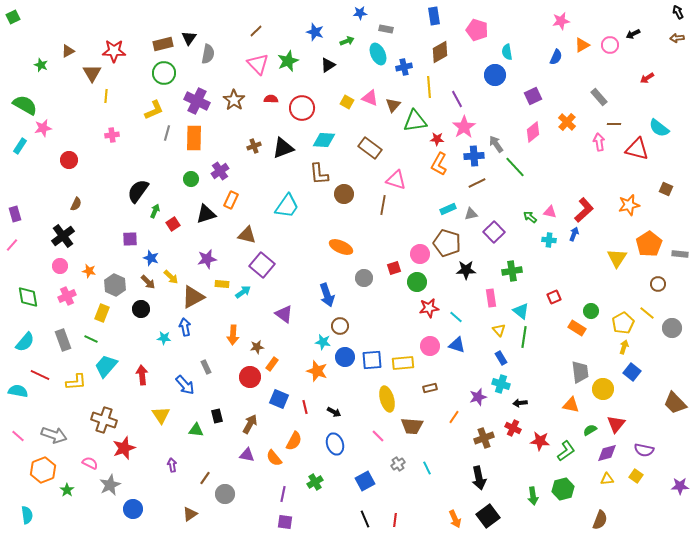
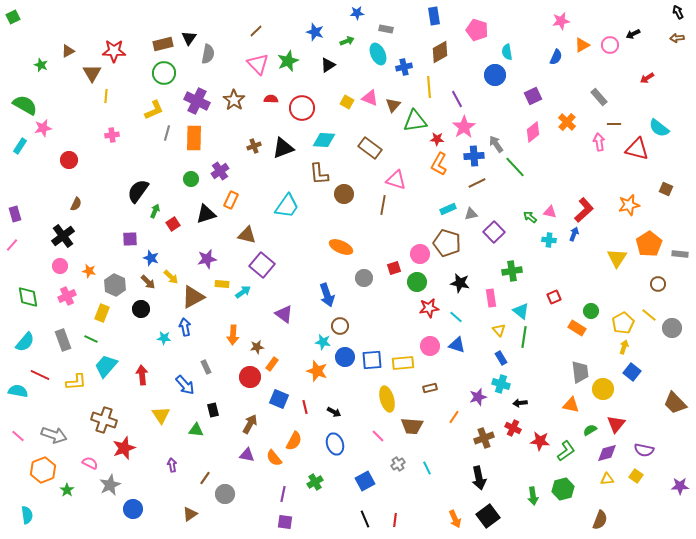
blue star at (360, 13): moved 3 px left
black star at (466, 270): moved 6 px left, 13 px down; rotated 12 degrees clockwise
yellow line at (647, 313): moved 2 px right, 2 px down
black rectangle at (217, 416): moved 4 px left, 6 px up
